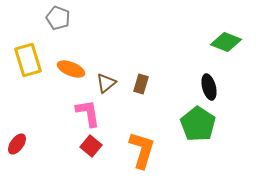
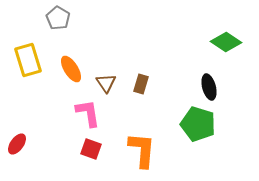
gray pentagon: rotated 10 degrees clockwise
green diamond: rotated 12 degrees clockwise
orange ellipse: rotated 36 degrees clockwise
brown triangle: rotated 25 degrees counterclockwise
green pentagon: rotated 16 degrees counterclockwise
red square: moved 3 px down; rotated 20 degrees counterclockwise
orange L-shape: rotated 12 degrees counterclockwise
